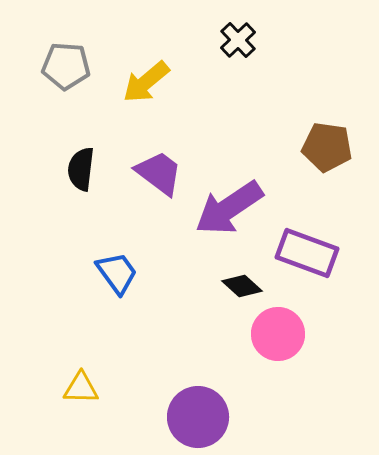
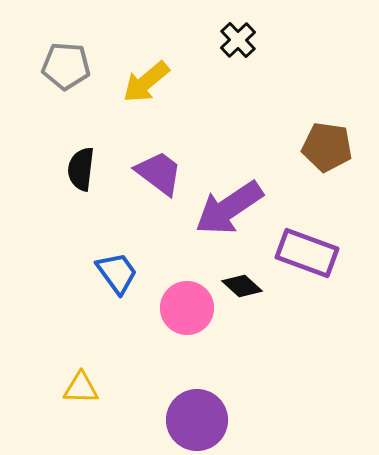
pink circle: moved 91 px left, 26 px up
purple circle: moved 1 px left, 3 px down
